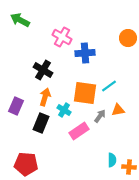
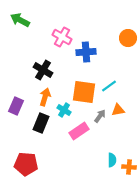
blue cross: moved 1 px right, 1 px up
orange square: moved 1 px left, 1 px up
